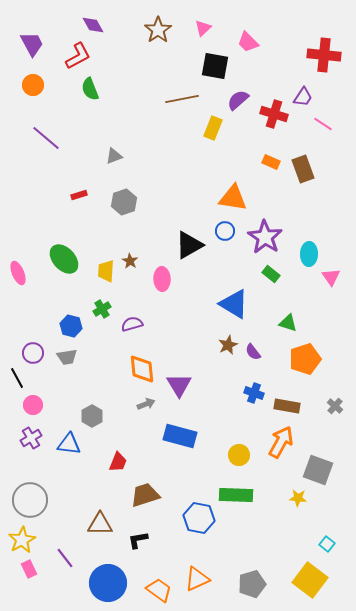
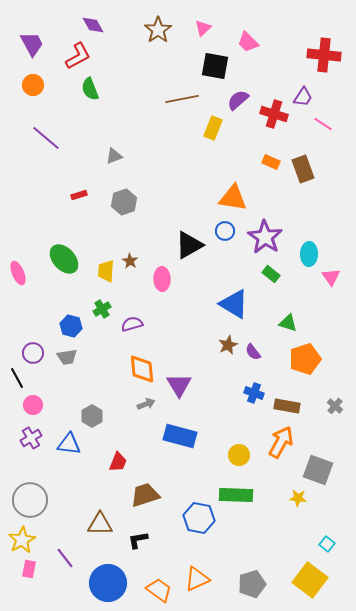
pink rectangle at (29, 569): rotated 36 degrees clockwise
